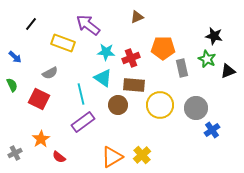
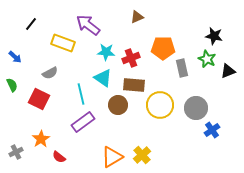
gray cross: moved 1 px right, 1 px up
